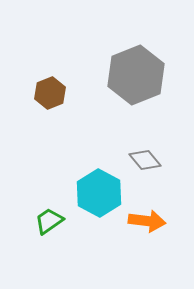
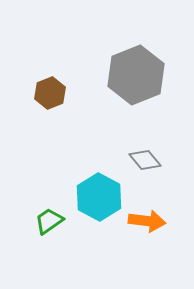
cyan hexagon: moved 4 px down
